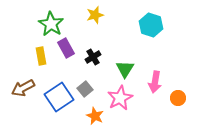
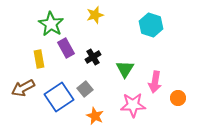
yellow rectangle: moved 2 px left, 3 px down
pink star: moved 13 px right, 7 px down; rotated 25 degrees clockwise
